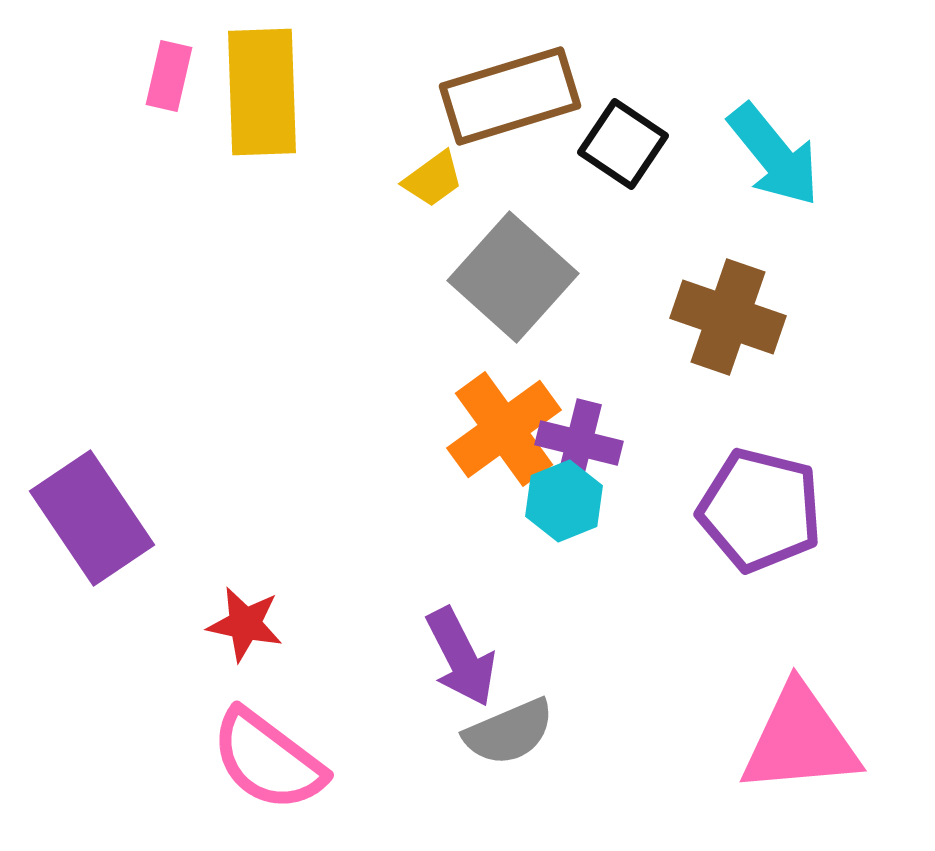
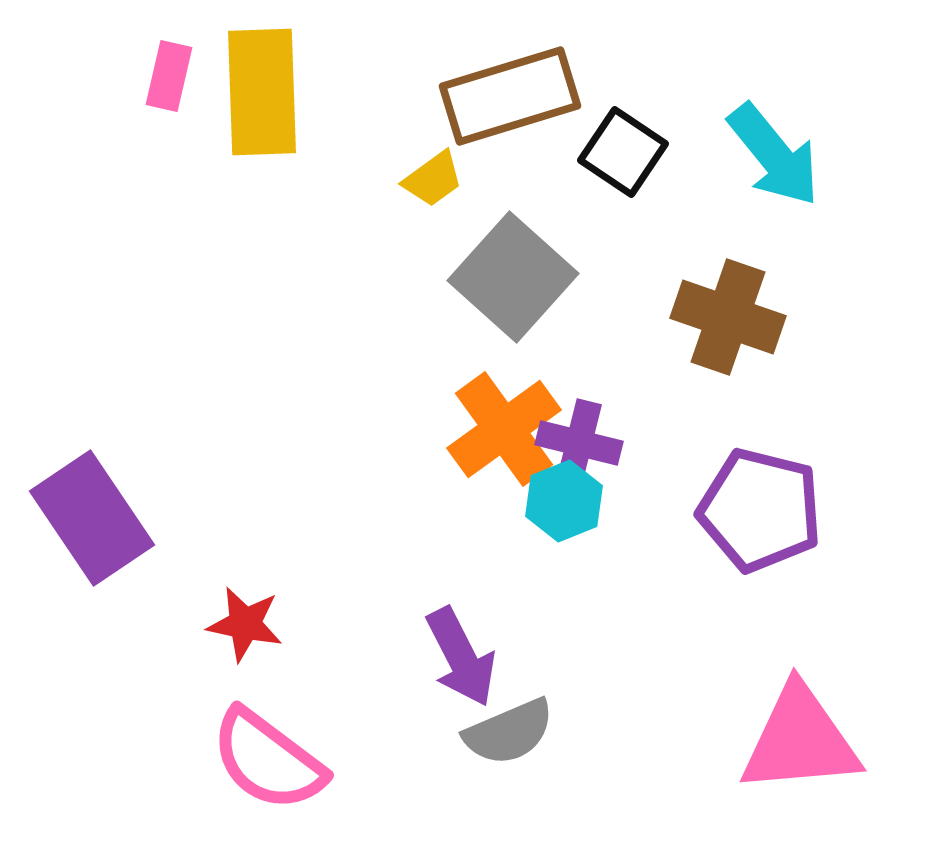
black square: moved 8 px down
